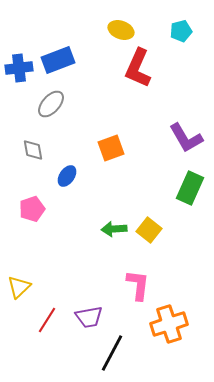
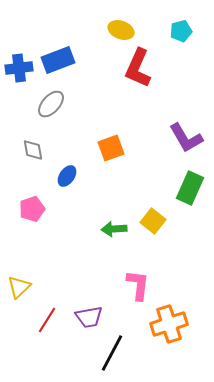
yellow square: moved 4 px right, 9 px up
